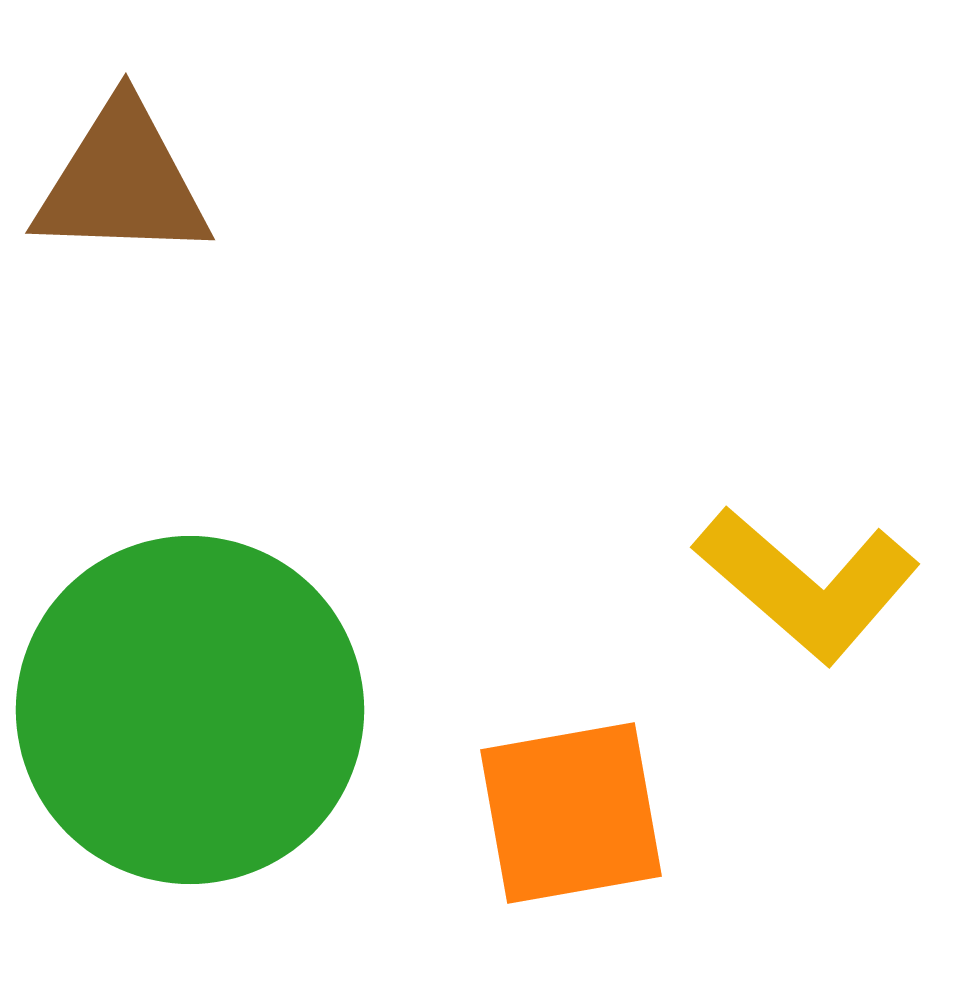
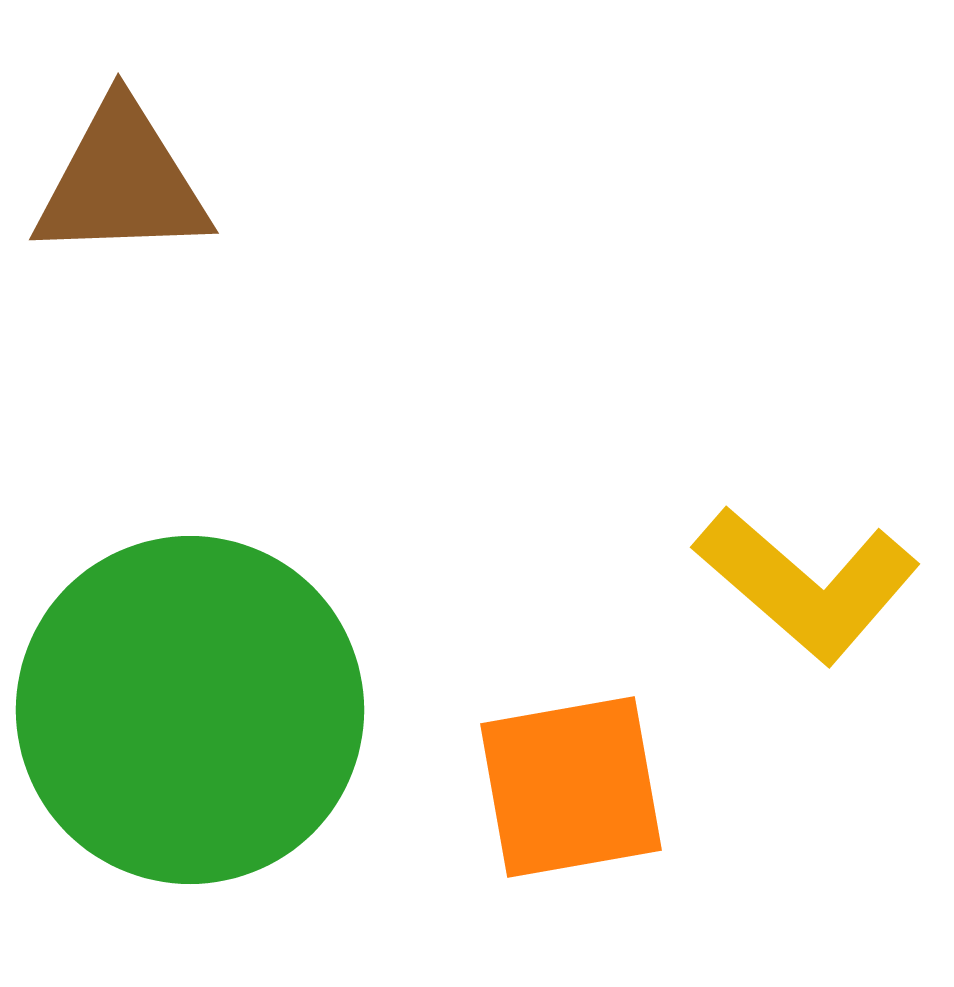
brown triangle: rotated 4 degrees counterclockwise
orange square: moved 26 px up
